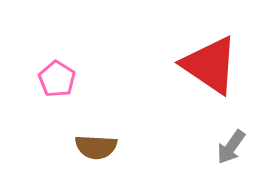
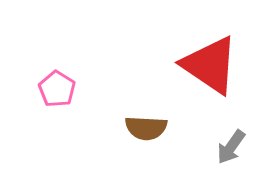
pink pentagon: moved 10 px down
brown semicircle: moved 50 px right, 19 px up
